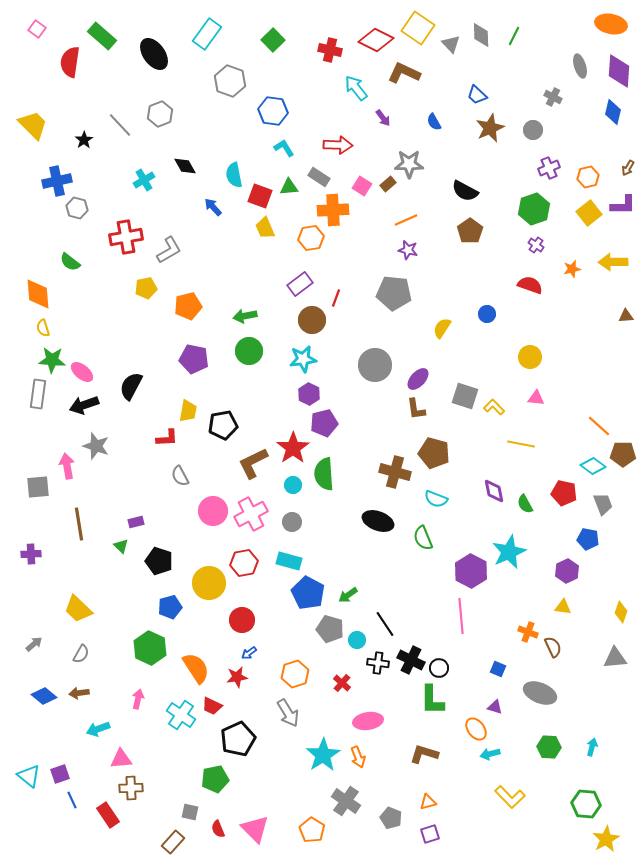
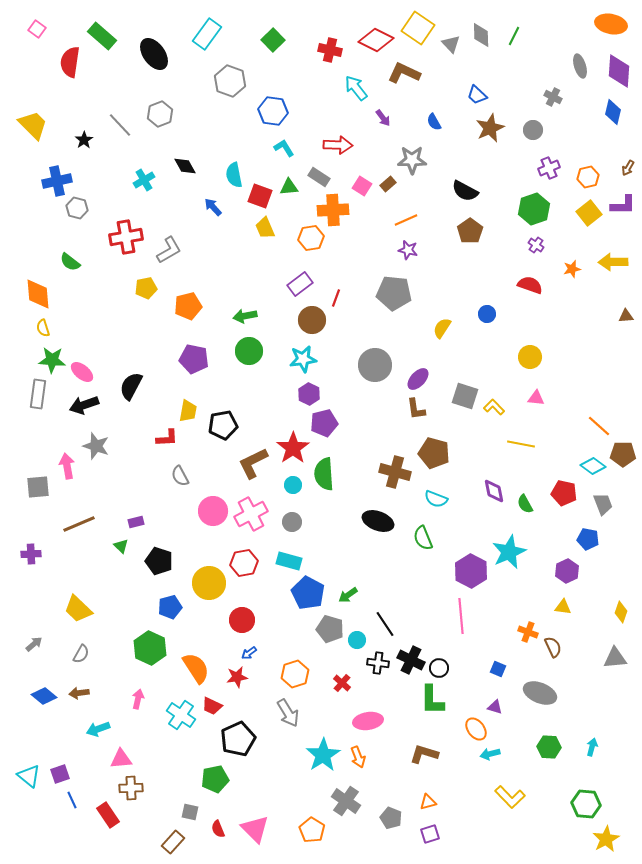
gray star at (409, 164): moved 3 px right, 4 px up
brown line at (79, 524): rotated 76 degrees clockwise
